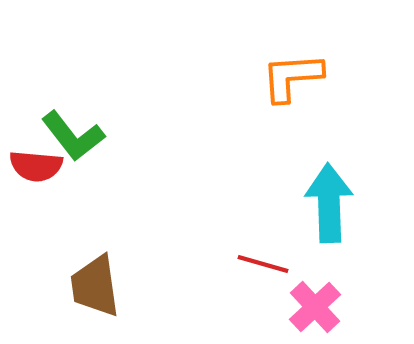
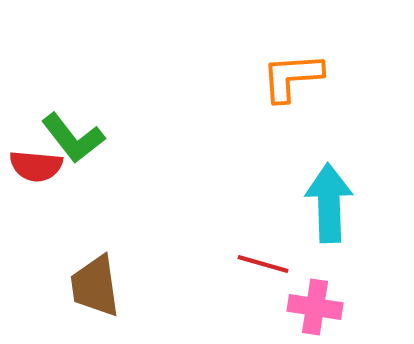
green L-shape: moved 2 px down
pink cross: rotated 38 degrees counterclockwise
